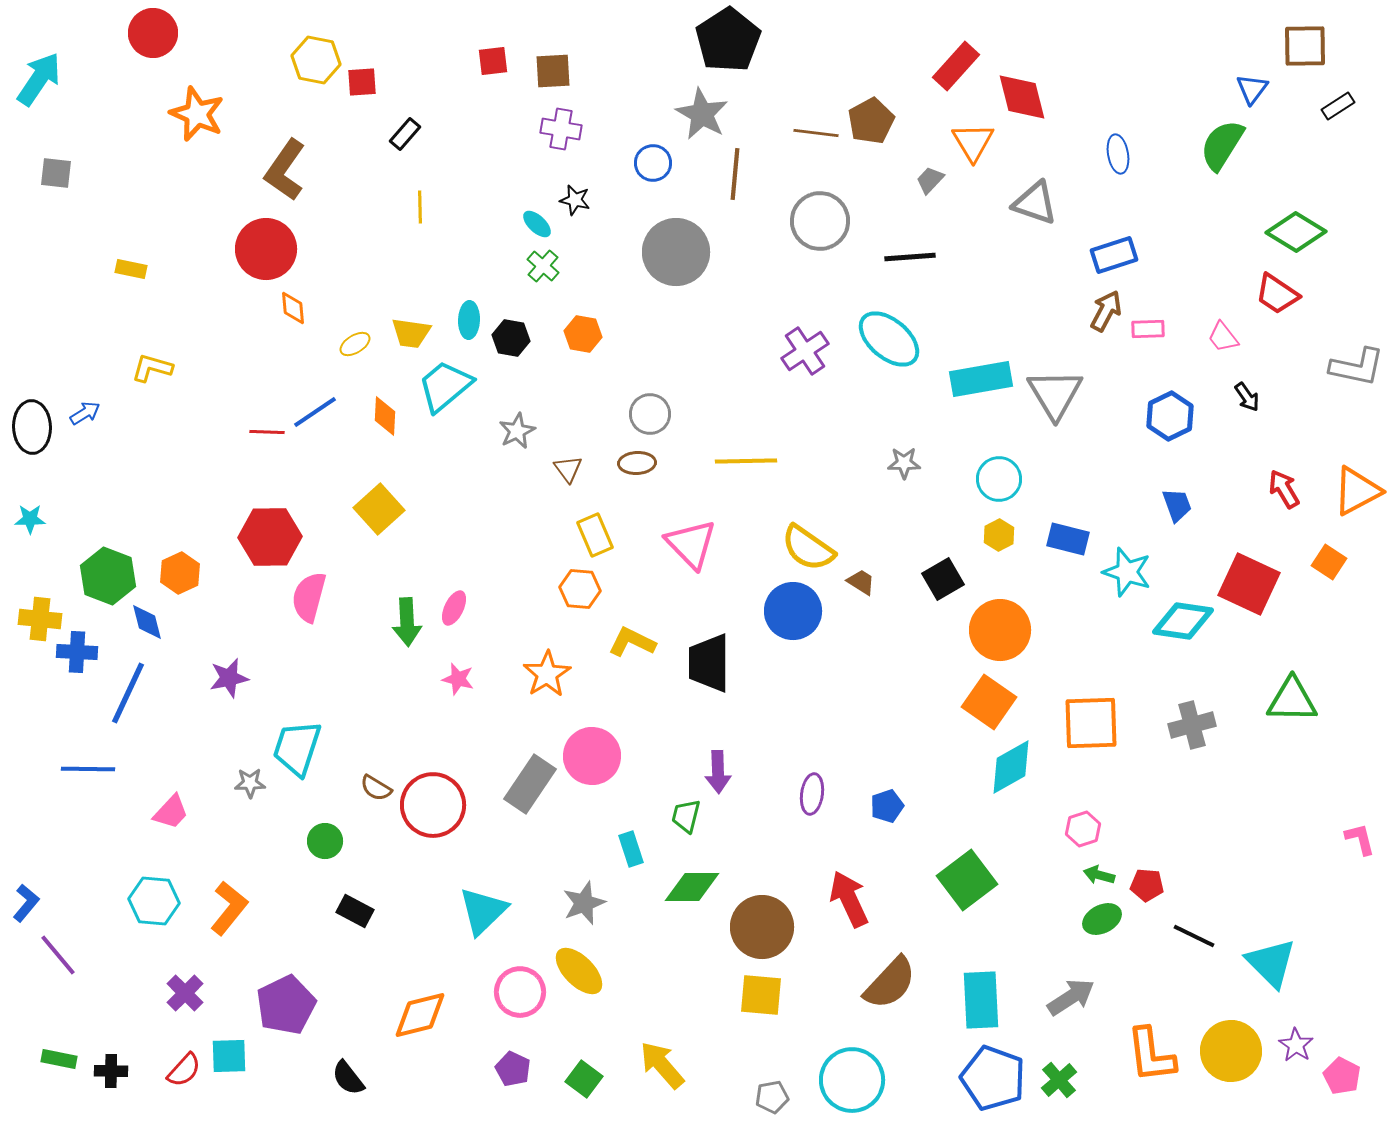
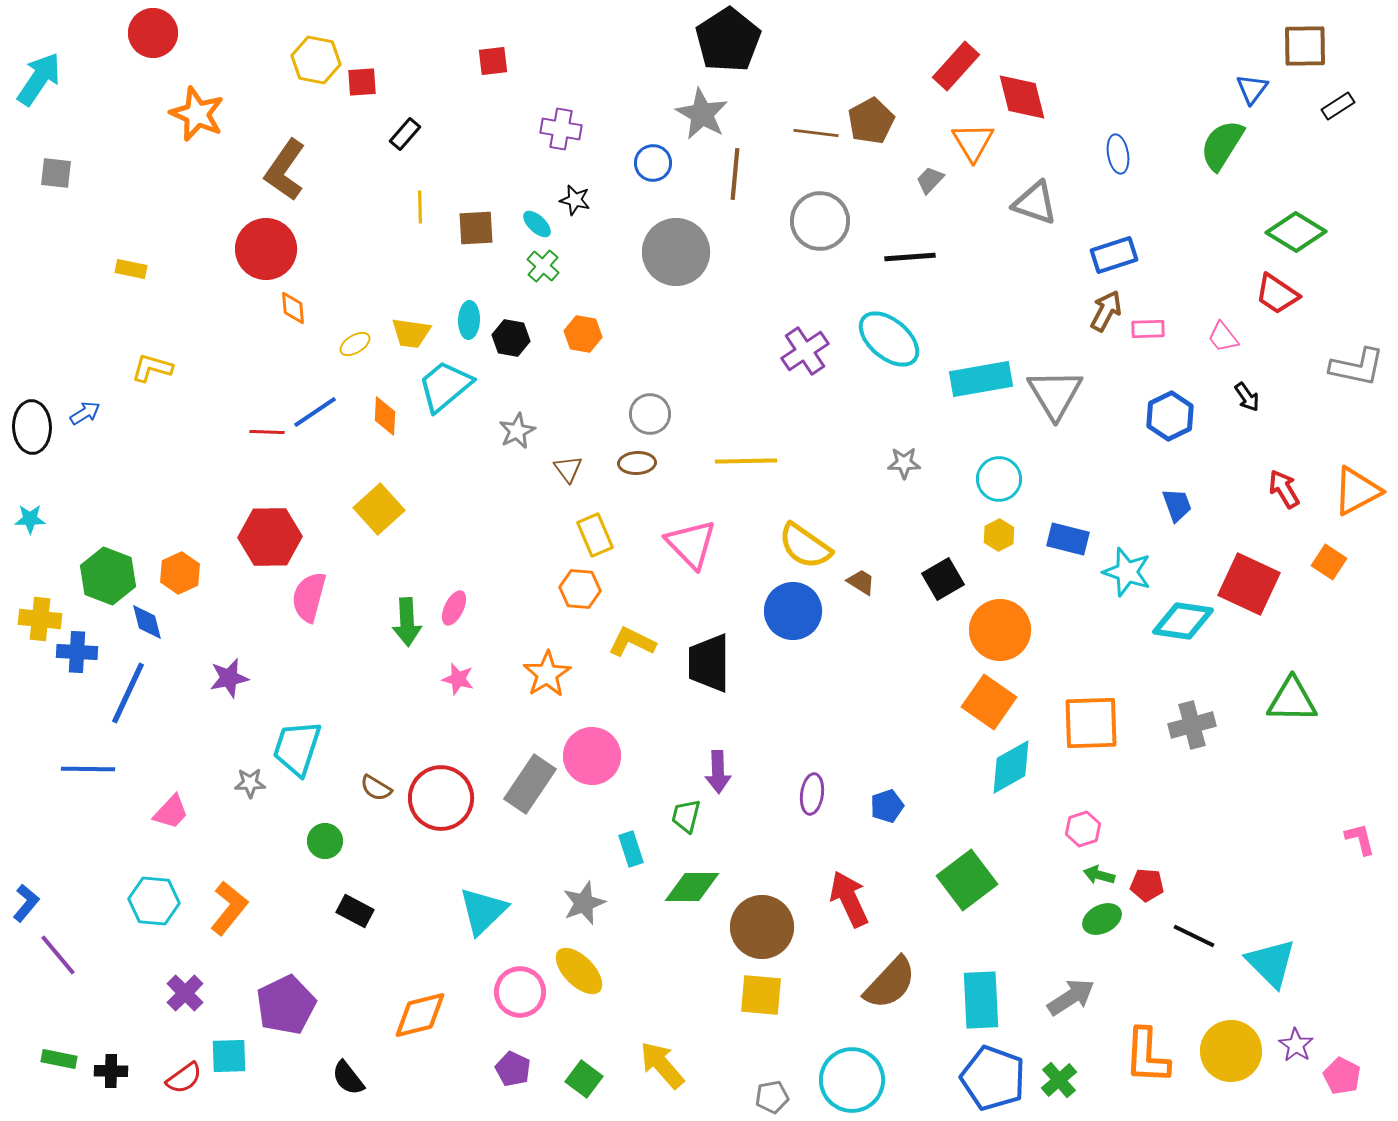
brown square at (553, 71): moved 77 px left, 157 px down
yellow semicircle at (808, 548): moved 3 px left, 2 px up
red circle at (433, 805): moved 8 px right, 7 px up
orange L-shape at (1151, 1055): moved 4 px left, 1 px down; rotated 10 degrees clockwise
red semicircle at (184, 1070): moved 8 px down; rotated 12 degrees clockwise
